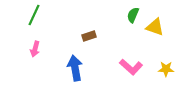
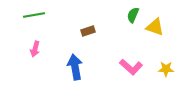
green line: rotated 55 degrees clockwise
brown rectangle: moved 1 px left, 5 px up
blue arrow: moved 1 px up
